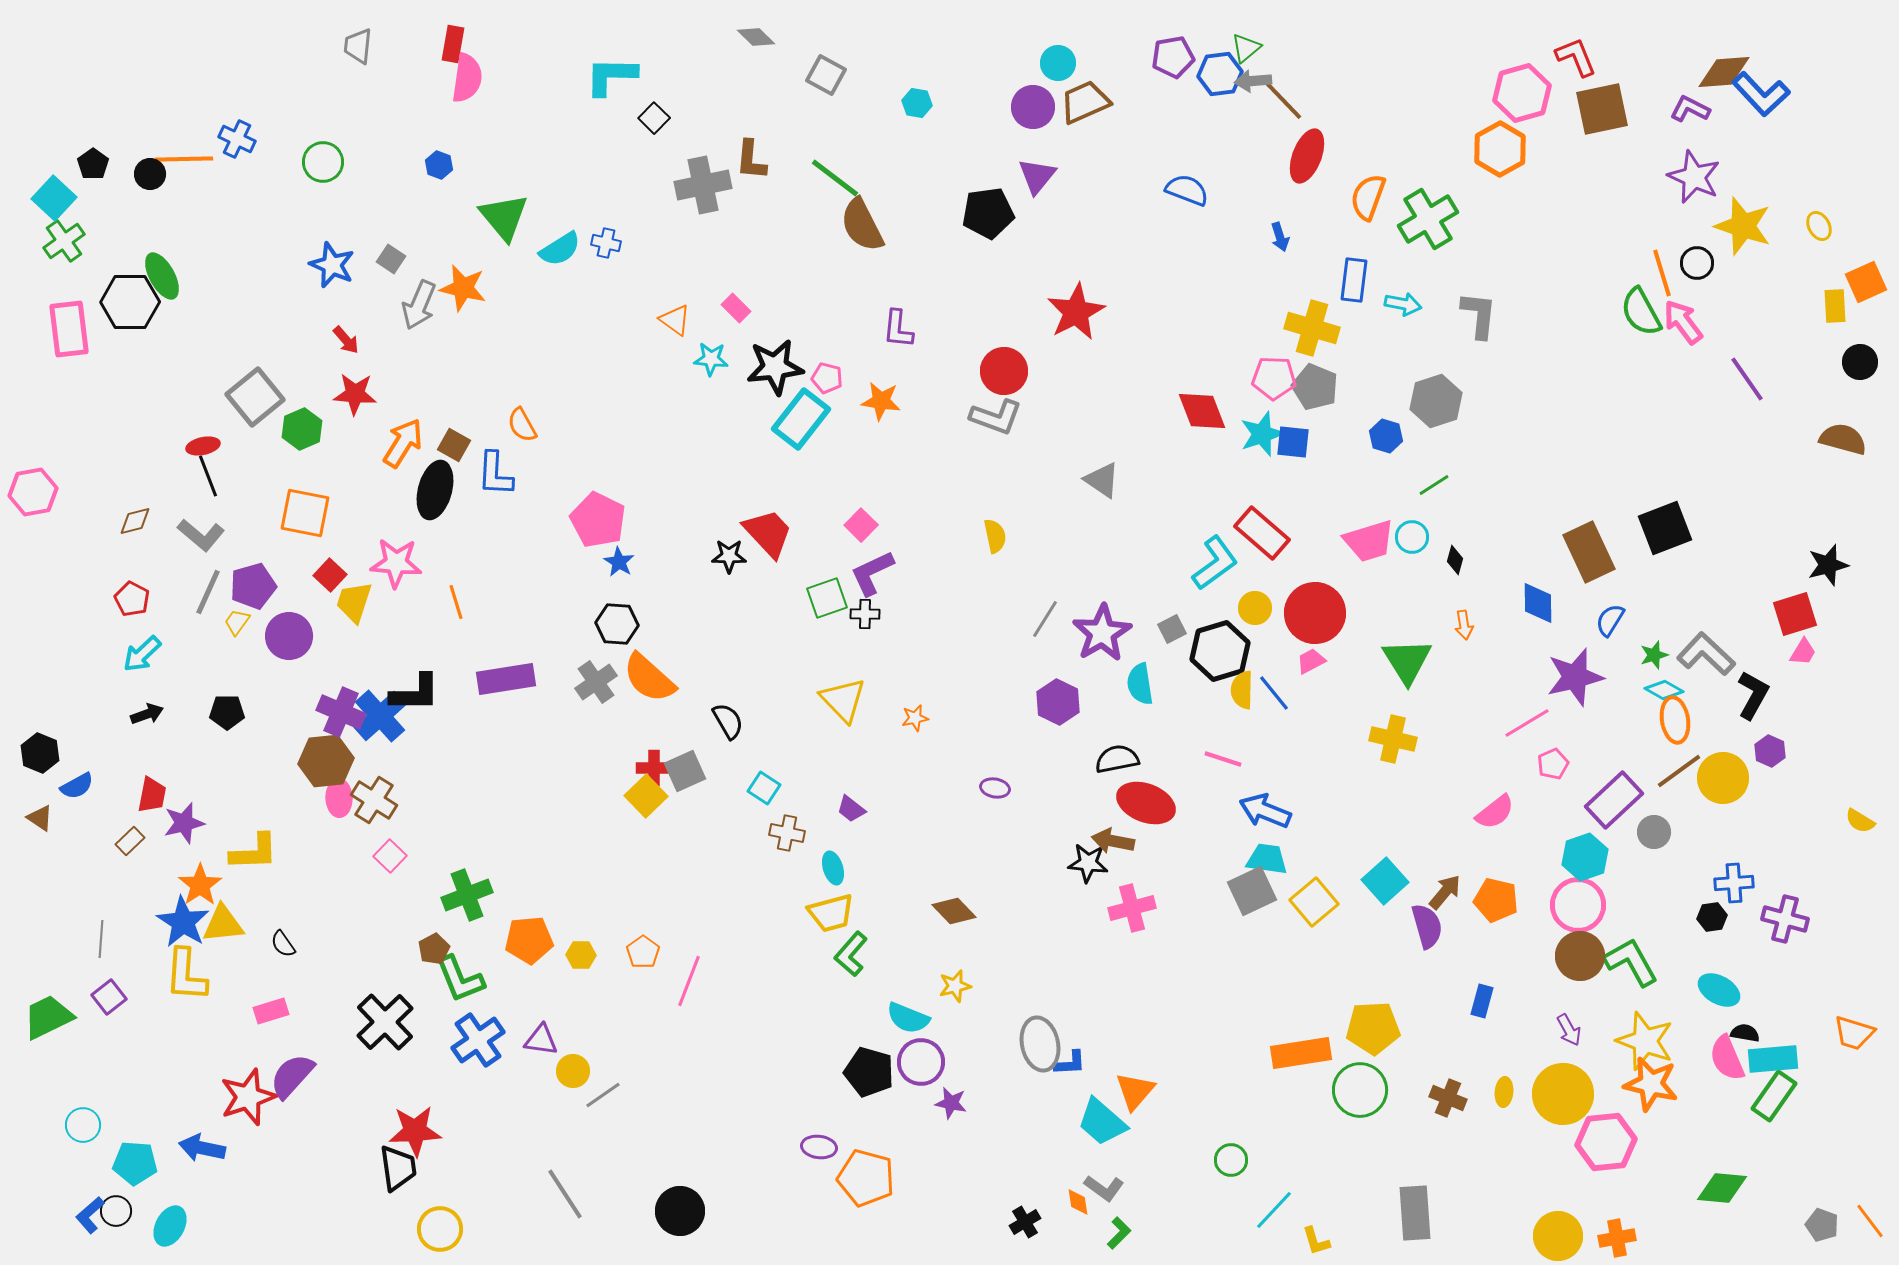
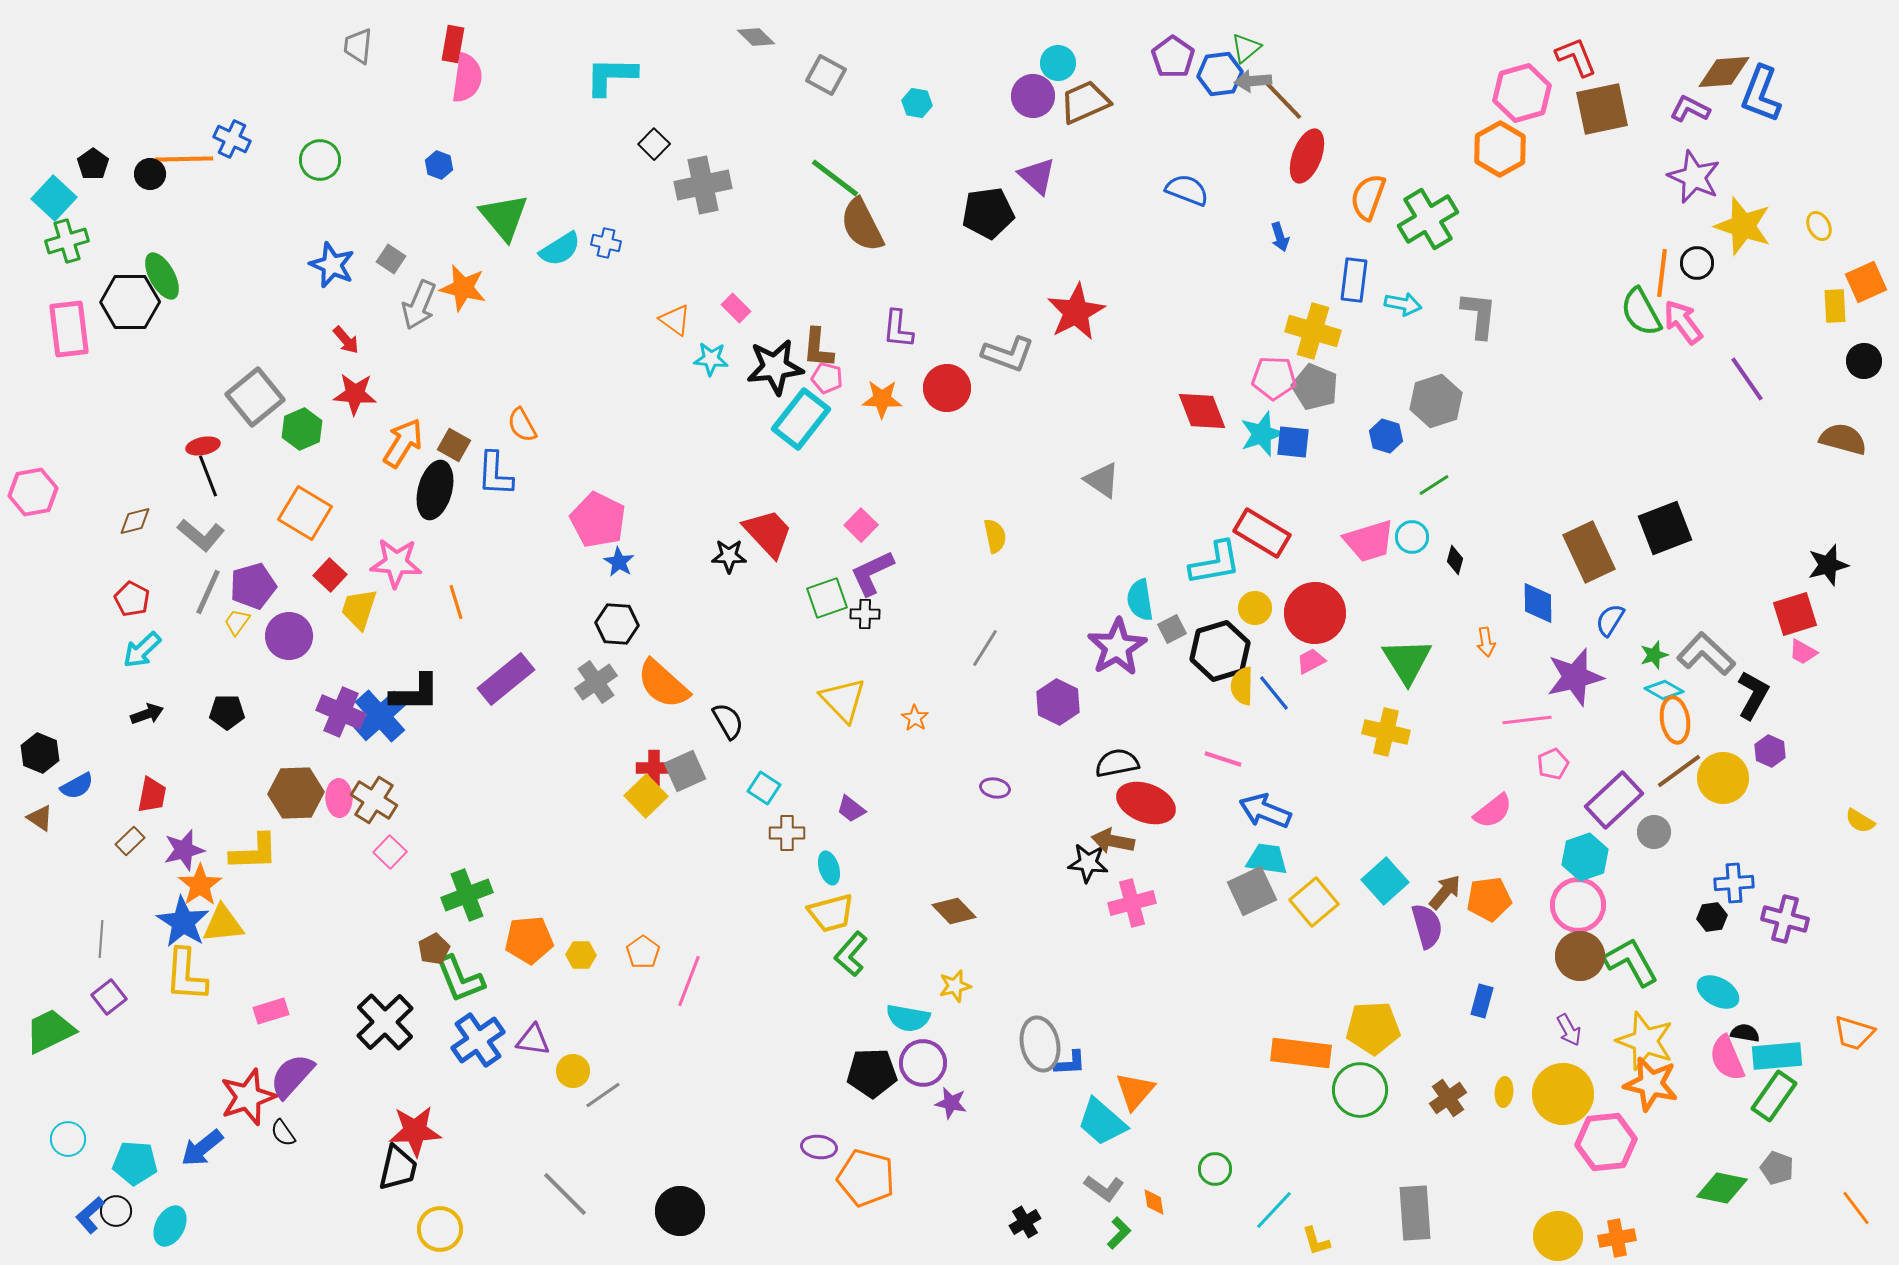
purple pentagon at (1173, 57): rotated 27 degrees counterclockwise
blue L-shape at (1761, 94): rotated 64 degrees clockwise
purple circle at (1033, 107): moved 11 px up
black square at (654, 118): moved 26 px down
blue cross at (237, 139): moved 5 px left
brown L-shape at (751, 160): moved 67 px right, 188 px down
green circle at (323, 162): moved 3 px left, 2 px up
purple triangle at (1037, 176): rotated 27 degrees counterclockwise
green cross at (64, 241): moved 3 px right; rotated 18 degrees clockwise
orange line at (1662, 273): rotated 24 degrees clockwise
yellow cross at (1312, 328): moved 1 px right, 3 px down
black circle at (1860, 362): moved 4 px right, 1 px up
red circle at (1004, 371): moved 57 px left, 17 px down
orange star at (881, 401): moved 1 px right, 2 px up; rotated 6 degrees counterclockwise
gray L-shape at (996, 417): moved 12 px right, 63 px up
orange square at (305, 513): rotated 20 degrees clockwise
red rectangle at (1262, 533): rotated 10 degrees counterclockwise
cyan L-shape at (1215, 563): rotated 26 degrees clockwise
yellow trapezoid at (354, 602): moved 5 px right, 7 px down
gray line at (1045, 619): moved 60 px left, 29 px down
orange arrow at (1464, 625): moved 22 px right, 17 px down
purple star at (1102, 633): moved 15 px right, 14 px down
pink trapezoid at (1803, 652): rotated 88 degrees clockwise
cyan arrow at (142, 654): moved 4 px up
orange semicircle at (649, 678): moved 14 px right, 6 px down
purple rectangle at (506, 679): rotated 30 degrees counterclockwise
cyan semicircle at (1140, 684): moved 84 px up
yellow semicircle at (1242, 690): moved 4 px up
orange star at (915, 718): rotated 28 degrees counterclockwise
pink line at (1527, 723): moved 3 px up; rotated 24 degrees clockwise
yellow cross at (1393, 739): moved 7 px left, 7 px up
black semicircle at (1117, 759): moved 4 px down
brown hexagon at (326, 761): moved 30 px left, 32 px down; rotated 4 degrees clockwise
pink semicircle at (1495, 812): moved 2 px left, 1 px up
purple star at (184, 823): moved 27 px down
brown cross at (787, 833): rotated 12 degrees counterclockwise
pink square at (390, 856): moved 4 px up
cyan ellipse at (833, 868): moved 4 px left
orange pentagon at (1496, 900): moved 7 px left, 1 px up; rotated 21 degrees counterclockwise
pink cross at (1132, 908): moved 5 px up
black semicircle at (283, 944): moved 189 px down
cyan ellipse at (1719, 990): moved 1 px left, 2 px down
green trapezoid at (48, 1017): moved 2 px right, 14 px down
cyan semicircle at (908, 1018): rotated 12 degrees counterclockwise
purple triangle at (541, 1040): moved 8 px left
orange rectangle at (1301, 1053): rotated 16 degrees clockwise
cyan rectangle at (1773, 1059): moved 4 px right, 3 px up
purple circle at (921, 1062): moved 2 px right, 1 px down
black pentagon at (869, 1072): moved 3 px right, 1 px down; rotated 18 degrees counterclockwise
brown cross at (1448, 1098): rotated 33 degrees clockwise
cyan circle at (83, 1125): moved 15 px left, 14 px down
blue arrow at (202, 1148): rotated 51 degrees counterclockwise
green circle at (1231, 1160): moved 16 px left, 9 px down
black trapezoid at (398, 1168): rotated 21 degrees clockwise
green diamond at (1722, 1188): rotated 6 degrees clockwise
gray line at (565, 1194): rotated 12 degrees counterclockwise
orange diamond at (1078, 1202): moved 76 px right
orange line at (1870, 1221): moved 14 px left, 13 px up
gray pentagon at (1822, 1225): moved 45 px left, 57 px up
